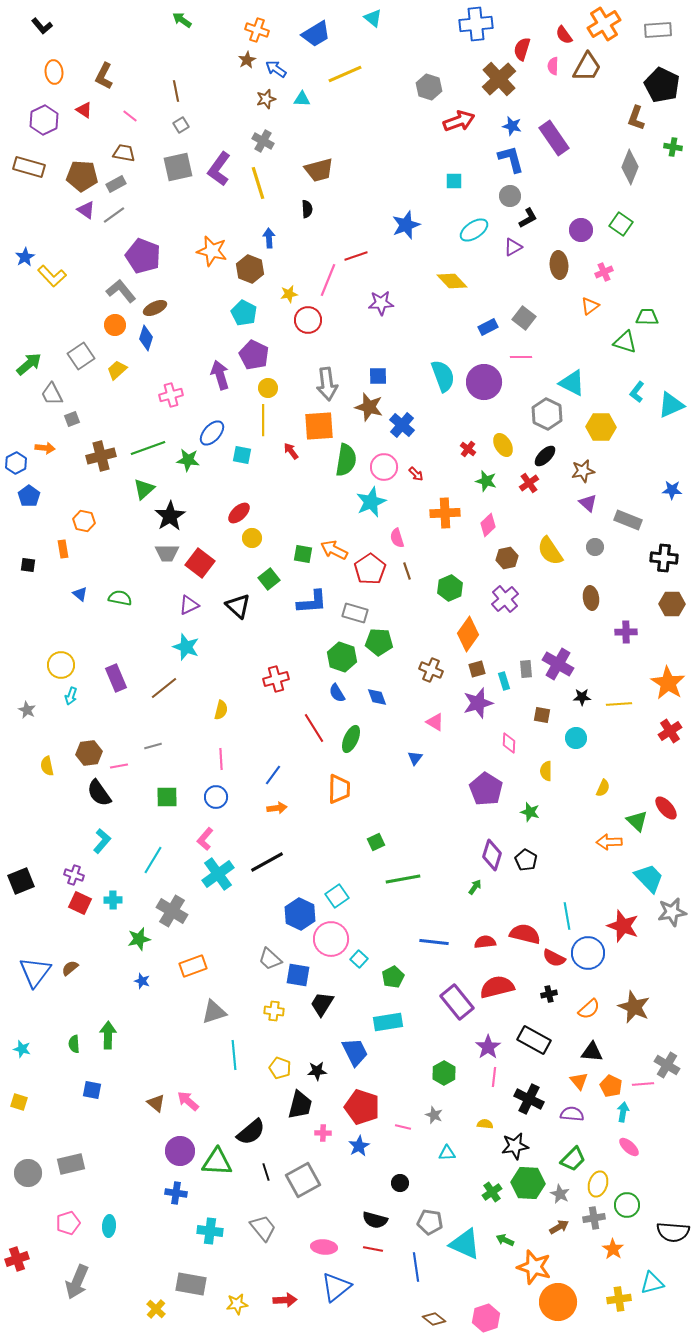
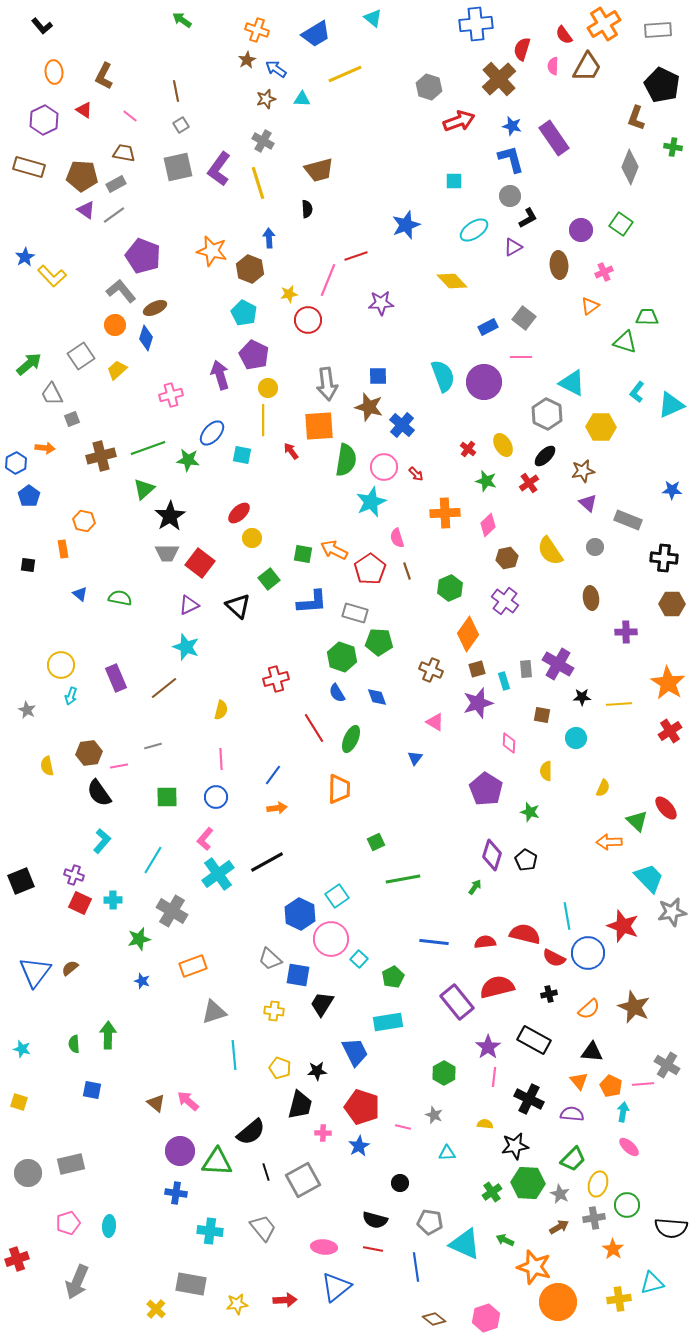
purple cross at (505, 599): moved 2 px down; rotated 12 degrees counterclockwise
black semicircle at (673, 1232): moved 2 px left, 4 px up
